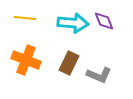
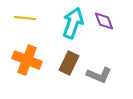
cyan arrow: rotated 76 degrees counterclockwise
orange cross: moved 1 px right
